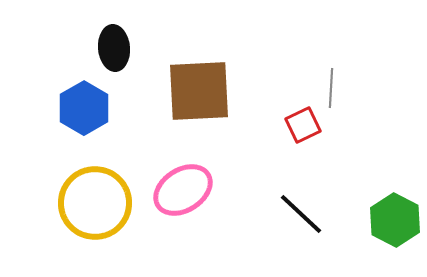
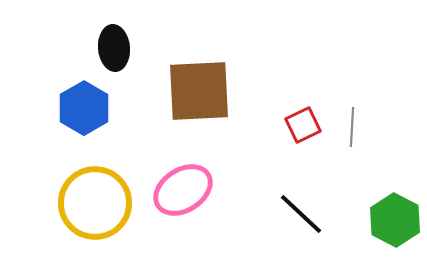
gray line: moved 21 px right, 39 px down
